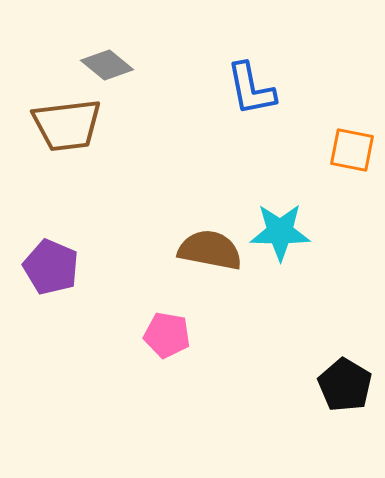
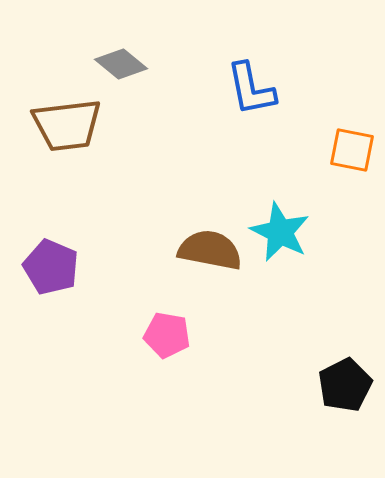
gray diamond: moved 14 px right, 1 px up
cyan star: rotated 26 degrees clockwise
black pentagon: rotated 14 degrees clockwise
